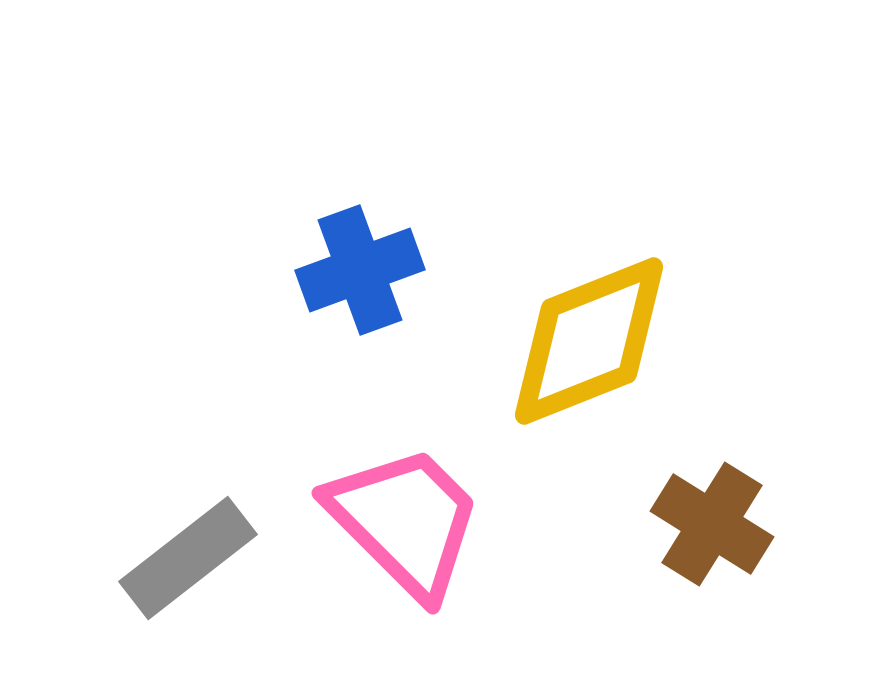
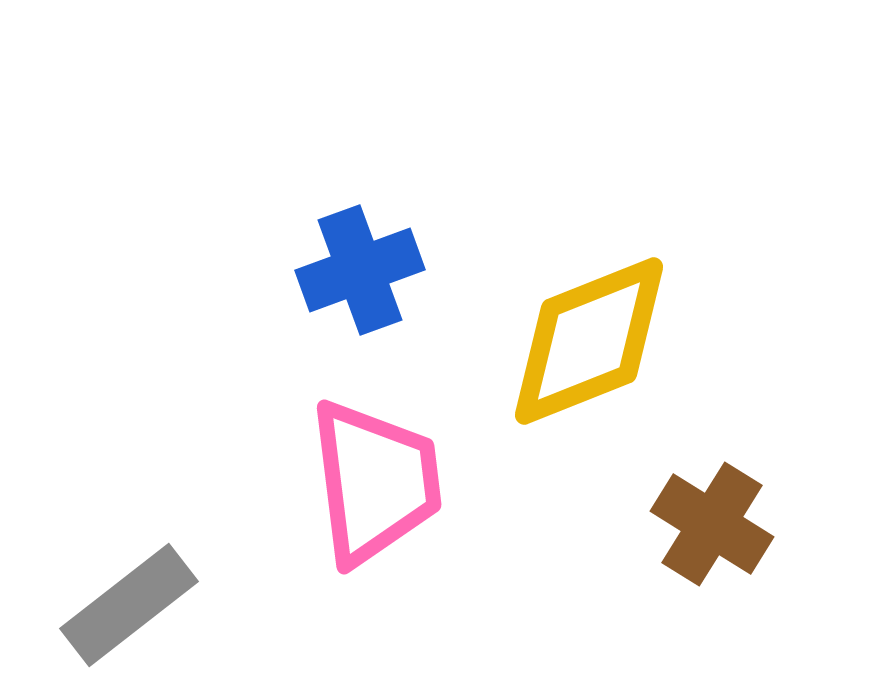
pink trapezoid: moved 30 px left, 39 px up; rotated 38 degrees clockwise
gray rectangle: moved 59 px left, 47 px down
